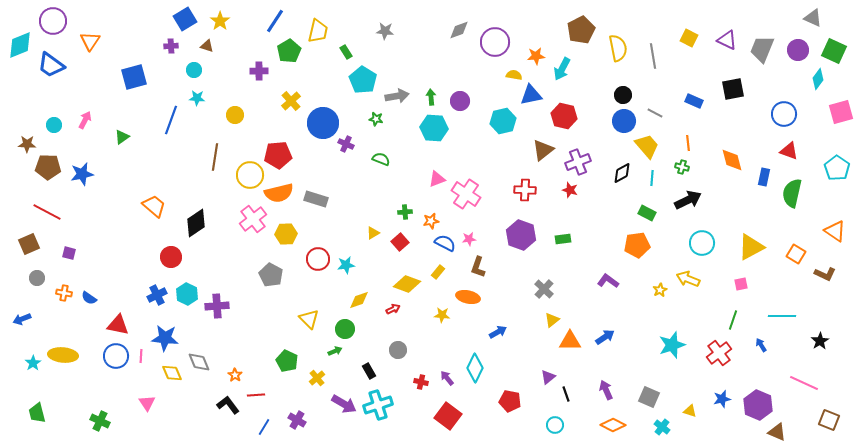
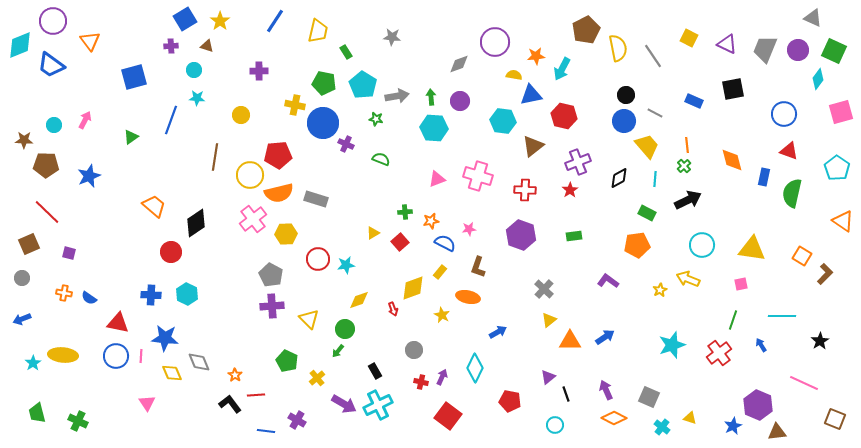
gray diamond at (459, 30): moved 34 px down
brown pentagon at (581, 30): moved 5 px right
gray star at (385, 31): moved 7 px right, 6 px down
purple triangle at (727, 40): moved 4 px down
orange triangle at (90, 41): rotated 10 degrees counterclockwise
gray trapezoid at (762, 49): moved 3 px right
green pentagon at (289, 51): moved 35 px right, 32 px down; rotated 30 degrees counterclockwise
gray line at (653, 56): rotated 25 degrees counterclockwise
cyan pentagon at (363, 80): moved 5 px down
black circle at (623, 95): moved 3 px right
yellow cross at (291, 101): moved 4 px right, 4 px down; rotated 36 degrees counterclockwise
yellow circle at (235, 115): moved 6 px right
cyan hexagon at (503, 121): rotated 20 degrees clockwise
green triangle at (122, 137): moved 9 px right
orange line at (688, 143): moved 1 px left, 2 px down
brown star at (27, 144): moved 3 px left, 4 px up
brown triangle at (543, 150): moved 10 px left, 4 px up
brown pentagon at (48, 167): moved 2 px left, 2 px up
green cross at (682, 167): moved 2 px right, 1 px up; rotated 32 degrees clockwise
black diamond at (622, 173): moved 3 px left, 5 px down
blue star at (82, 174): moved 7 px right, 2 px down; rotated 10 degrees counterclockwise
cyan line at (652, 178): moved 3 px right, 1 px down
red star at (570, 190): rotated 21 degrees clockwise
pink cross at (466, 194): moved 12 px right, 18 px up; rotated 16 degrees counterclockwise
red line at (47, 212): rotated 16 degrees clockwise
orange triangle at (835, 231): moved 8 px right, 10 px up
pink star at (469, 239): moved 10 px up
green rectangle at (563, 239): moved 11 px right, 3 px up
cyan circle at (702, 243): moved 2 px down
yellow triangle at (751, 247): moved 1 px right, 2 px down; rotated 36 degrees clockwise
orange square at (796, 254): moved 6 px right, 2 px down
red circle at (171, 257): moved 5 px up
yellow rectangle at (438, 272): moved 2 px right
brown L-shape at (825, 274): rotated 70 degrees counterclockwise
gray circle at (37, 278): moved 15 px left
yellow diamond at (407, 284): moved 6 px right, 4 px down; rotated 40 degrees counterclockwise
blue cross at (157, 295): moved 6 px left; rotated 30 degrees clockwise
purple cross at (217, 306): moved 55 px right
red arrow at (393, 309): rotated 96 degrees clockwise
yellow star at (442, 315): rotated 21 degrees clockwise
yellow triangle at (552, 320): moved 3 px left
red triangle at (118, 325): moved 2 px up
gray circle at (398, 350): moved 16 px right
green arrow at (335, 351): moved 3 px right; rotated 152 degrees clockwise
black rectangle at (369, 371): moved 6 px right
purple arrow at (447, 378): moved 5 px left, 1 px up; rotated 63 degrees clockwise
blue star at (722, 399): moved 11 px right, 27 px down; rotated 12 degrees counterclockwise
black L-shape at (228, 405): moved 2 px right, 1 px up
cyan cross at (378, 405): rotated 8 degrees counterclockwise
yellow triangle at (690, 411): moved 7 px down
brown square at (829, 420): moved 6 px right, 1 px up
green cross at (100, 421): moved 22 px left
orange diamond at (613, 425): moved 1 px right, 7 px up
blue line at (264, 427): moved 2 px right, 4 px down; rotated 66 degrees clockwise
brown triangle at (777, 432): rotated 30 degrees counterclockwise
